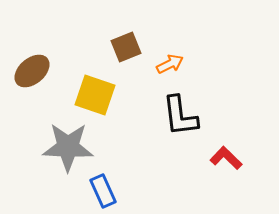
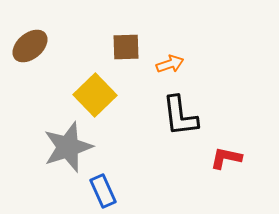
brown square: rotated 20 degrees clockwise
orange arrow: rotated 8 degrees clockwise
brown ellipse: moved 2 px left, 25 px up
yellow square: rotated 27 degrees clockwise
gray star: rotated 21 degrees counterclockwise
red L-shape: rotated 32 degrees counterclockwise
